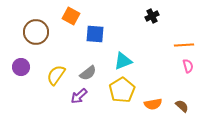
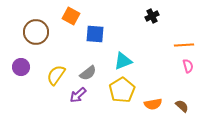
purple arrow: moved 1 px left, 1 px up
